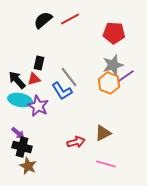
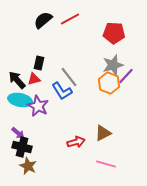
purple line: rotated 12 degrees counterclockwise
